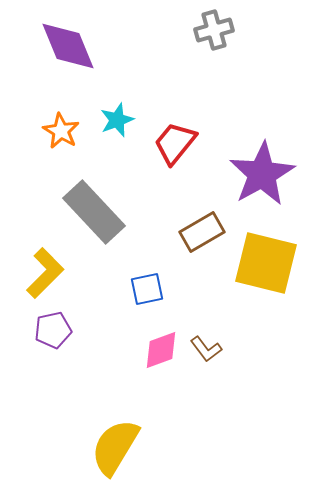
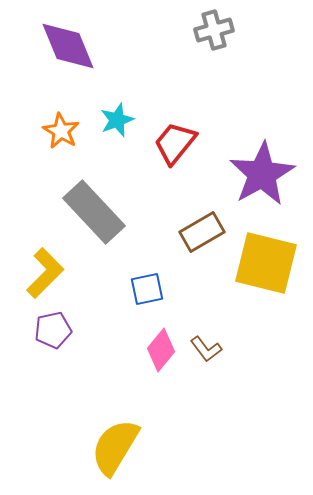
pink diamond: rotated 30 degrees counterclockwise
